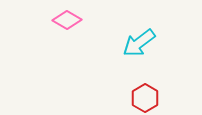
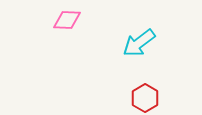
pink diamond: rotated 28 degrees counterclockwise
